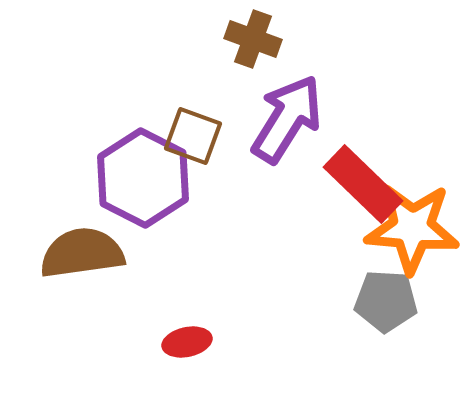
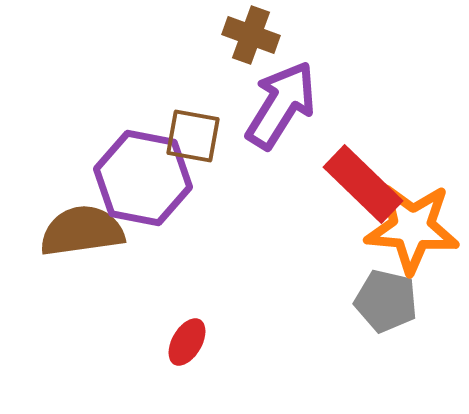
brown cross: moved 2 px left, 4 px up
purple arrow: moved 6 px left, 14 px up
brown square: rotated 10 degrees counterclockwise
purple hexagon: rotated 16 degrees counterclockwise
brown semicircle: moved 22 px up
gray pentagon: rotated 10 degrees clockwise
red ellipse: rotated 48 degrees counterclockwise
